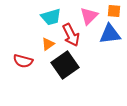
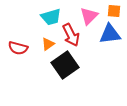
red semicircle: moved 5 px left, 13 px up
